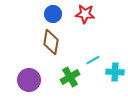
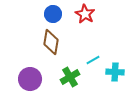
red star: rotated 24 degrees clockwise
purple circle: moved 1 px right, 1 px up
